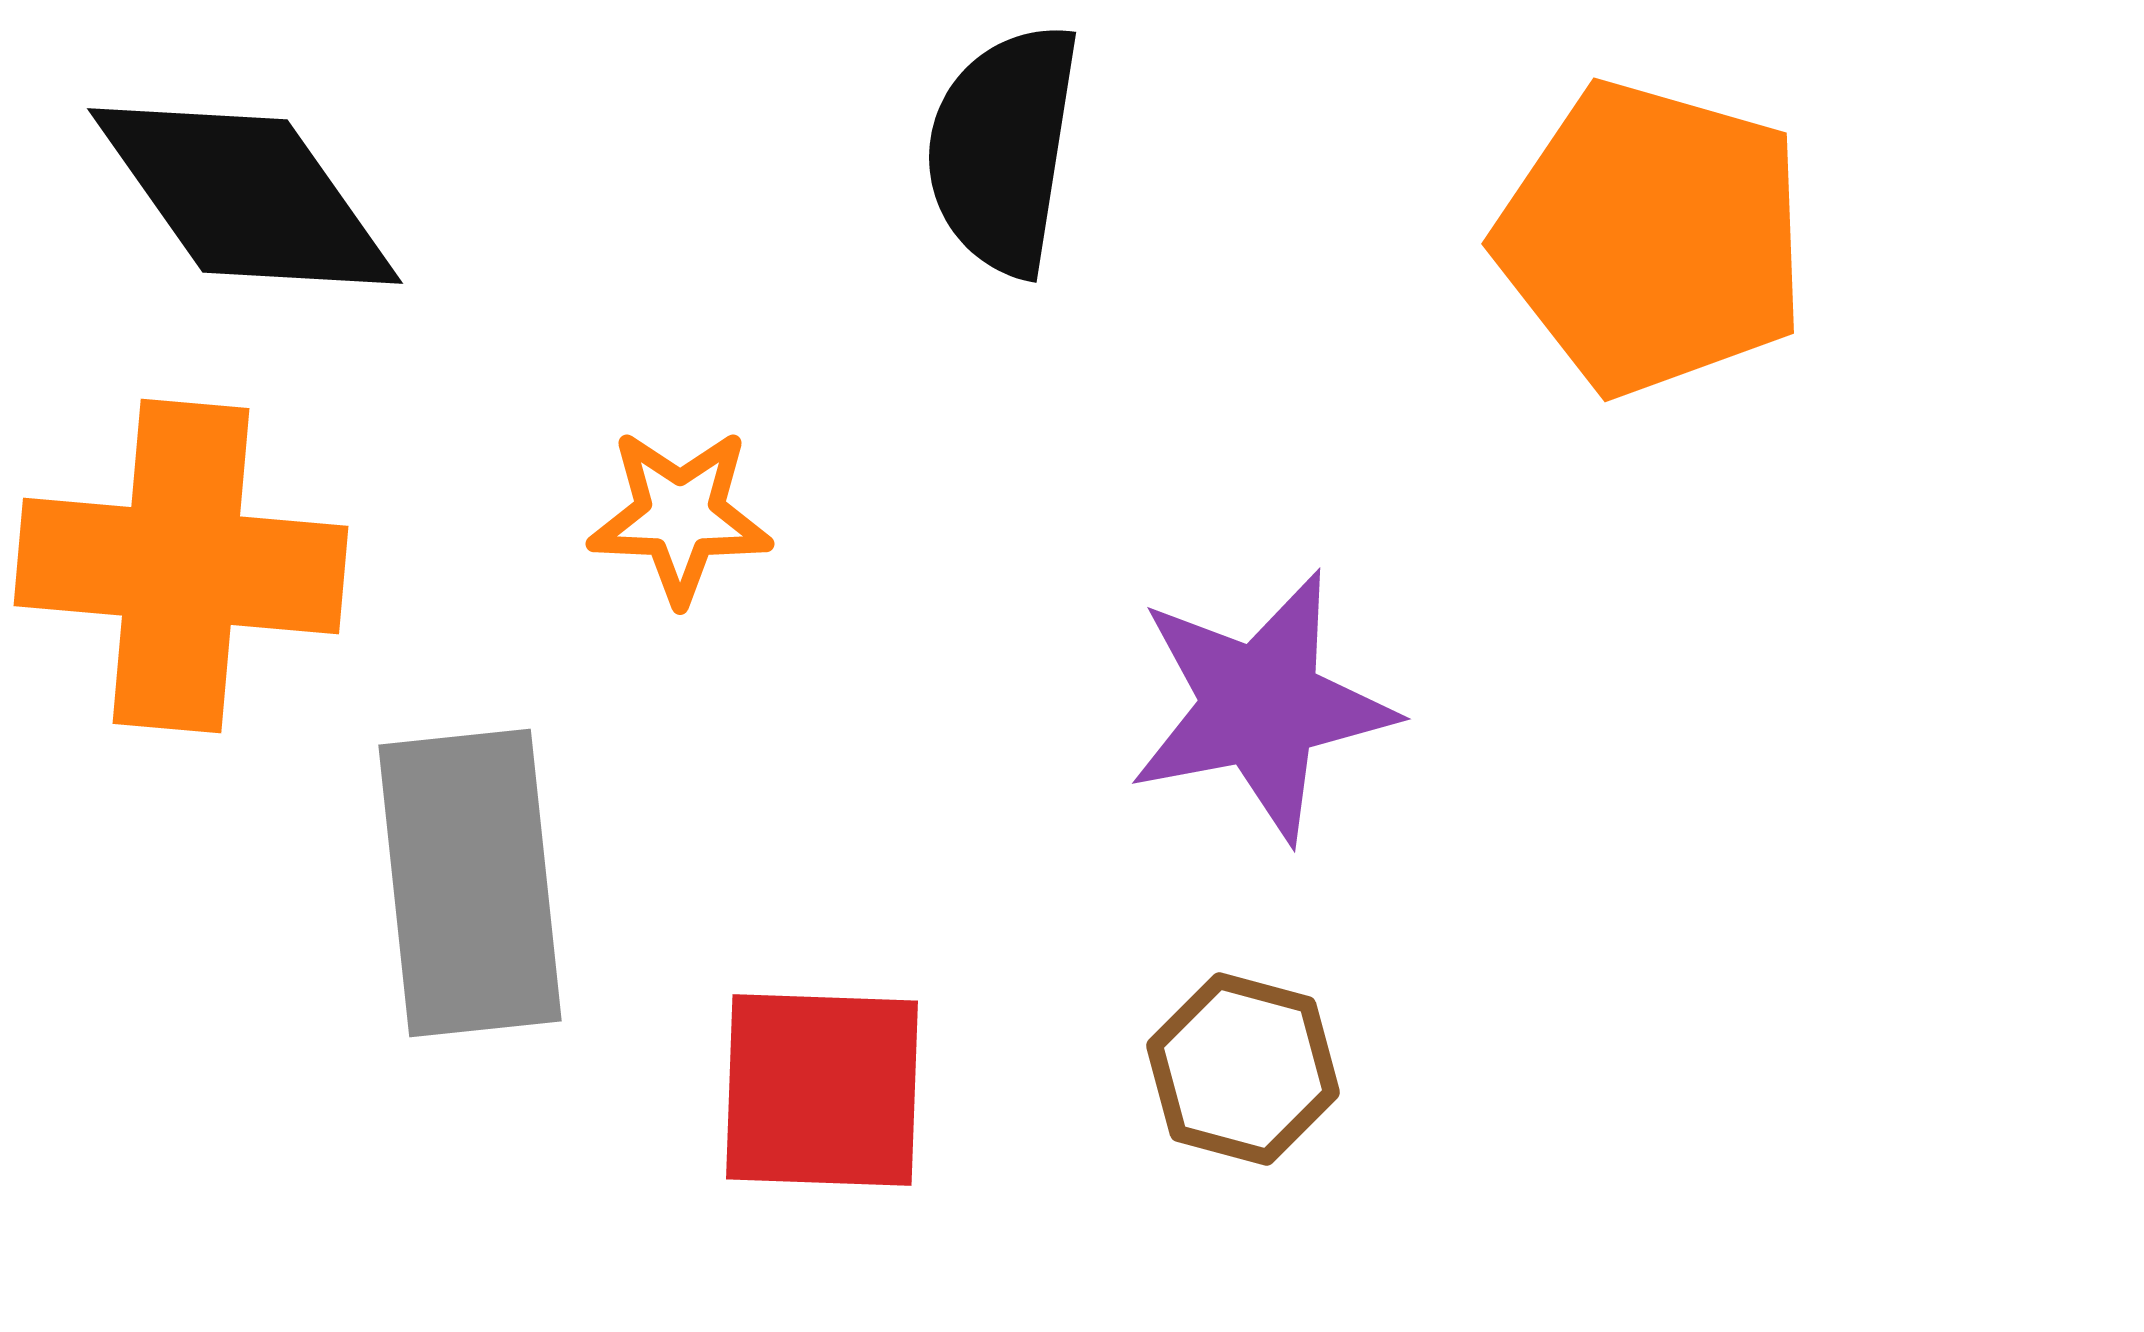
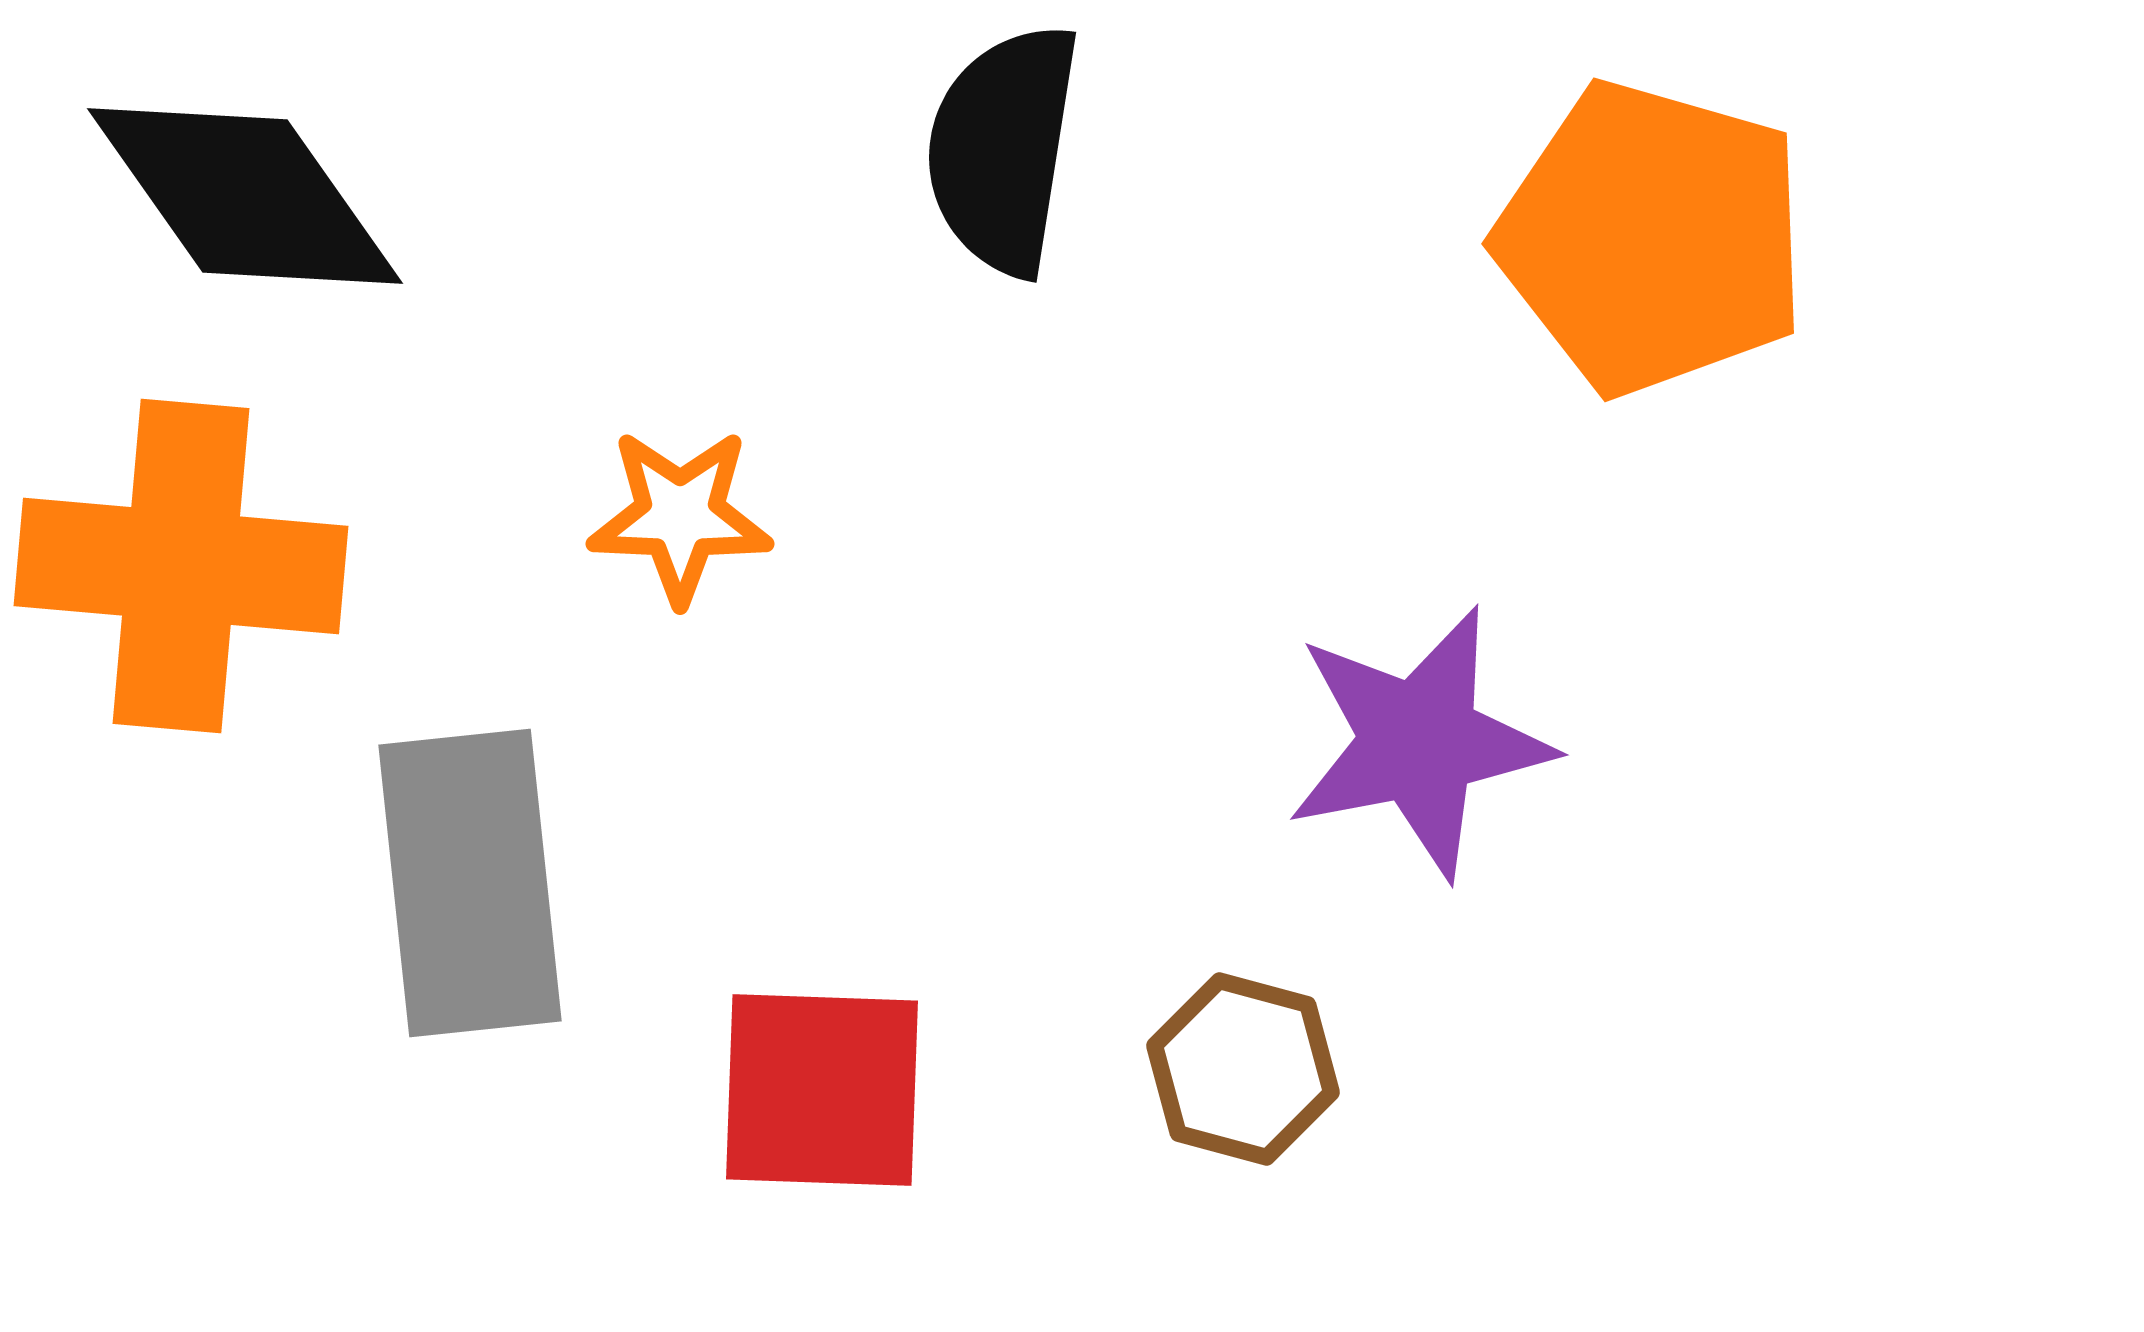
purple star: moved 158 px right, 36 px down
